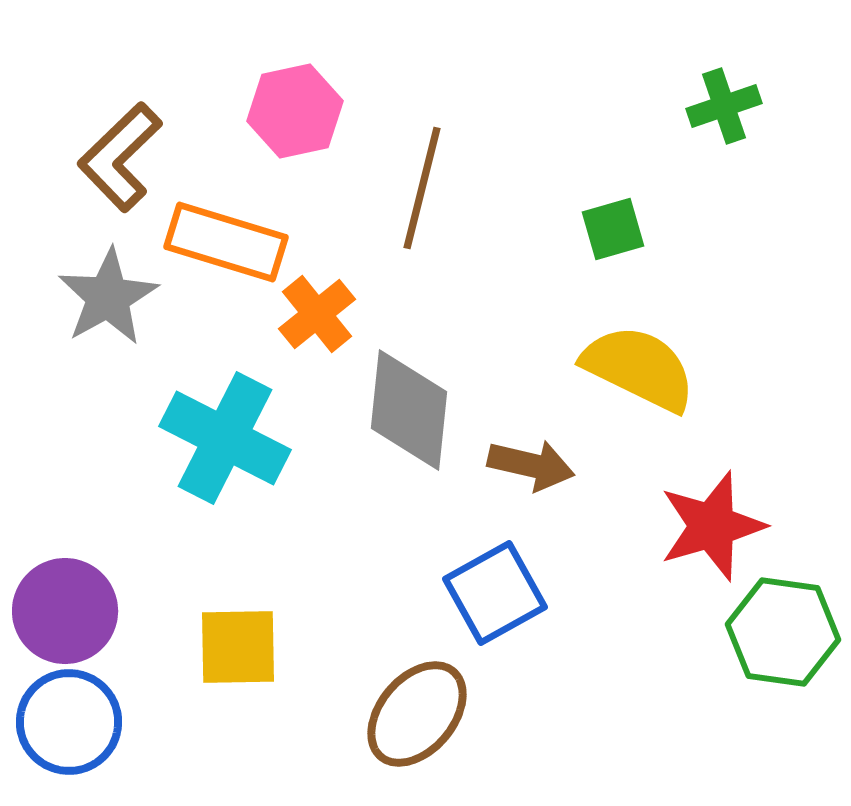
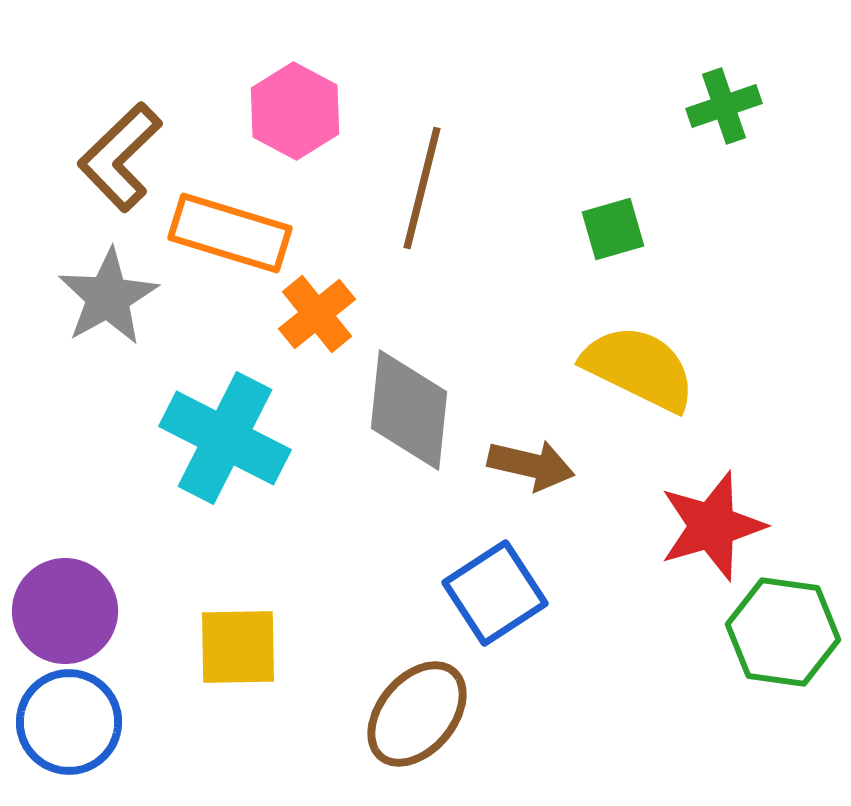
pink hexagon: rotated 20 degrees counterclockwise
orange rectangle: moved 4 px right, 9 px up
blue square: rotated 4 degrees counterclockwise
